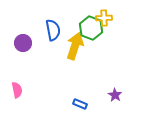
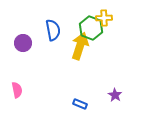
yellow arrow: moved 5 px right
